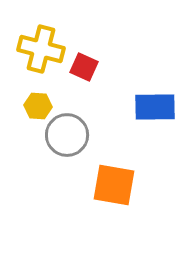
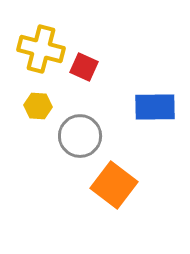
gray circle: moved 13 px right, 1 px down
orange square: rotated 27 degrees clockwise
